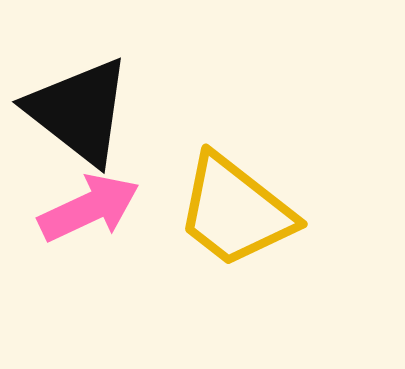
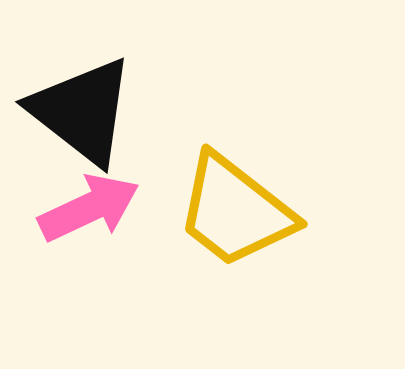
black triangle: moved 3 px right
